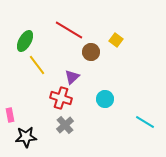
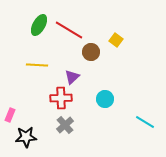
green ellipse: moved 14 px right, 16 px up
yellow line: rotated 50 degrees counterclockwise
red cross: rotated 20 degrees counterclockwise
pink rectangle: rotated 32 degrees clockwise
